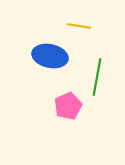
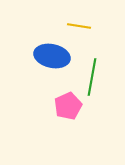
blue ellipse: moved 2 px right
green line: moved 5 px left
